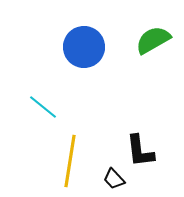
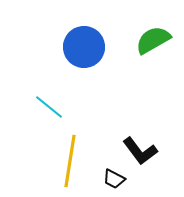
cyan line: moved 6 px right
black L-shape: rotated 30 degrees counterclockwise
black trapezoid: rotated 20 degrees counterclockwise
